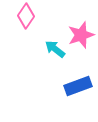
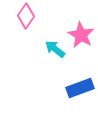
pink star: rotated 24 degrees counterclockwise
blue rectangle: moved 2 px right, 2 px down
